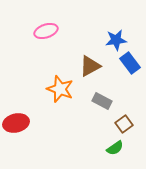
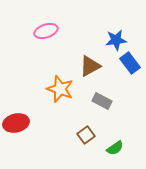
brown square: moved 38 px left, 11 px down
